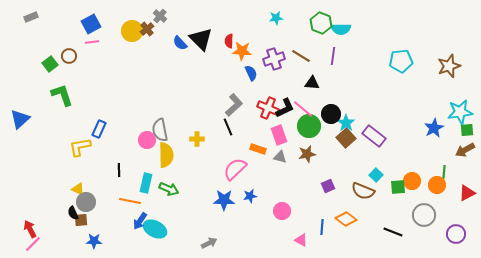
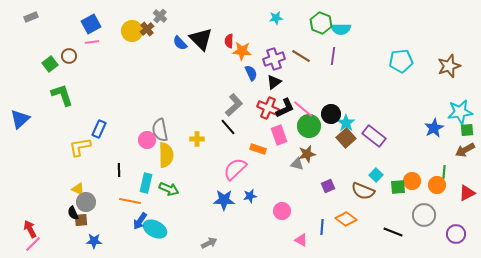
black triangle at (312, 83): moved 38 px left, 1 px up; rotated 42 degrees counterclockwise
black line at (228, 127): rotated 18 degrees counterclockwise
gray triangle at (280, 157): moved 17 px right, 7 px down
